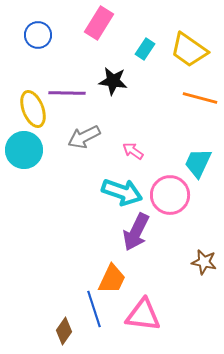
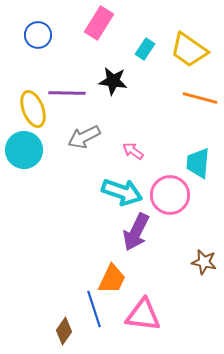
cyan trapezoid: rotated 20 degrees counterclockwise
